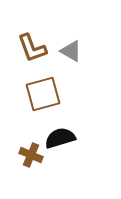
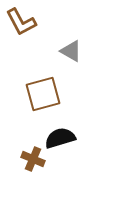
brown L-shape: moved 11 px left, 26 px up; rotated 8 degrees counterclockwise
brown cross: moved 2 px right, 4 px down
